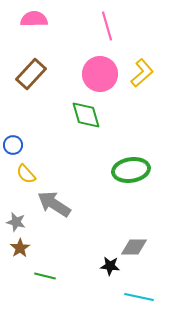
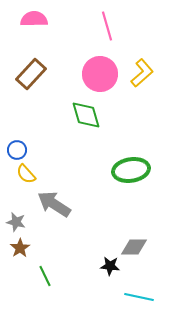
blue circle: moved 4 px right, 5 px down
green line: rotated 50 degrees clockwise
